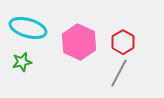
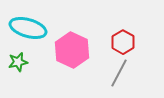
pink hexagon: moved 7 px left, 8 px down
green star: moved 4 px left
